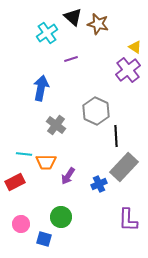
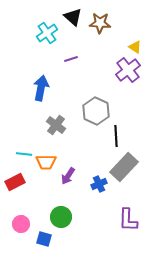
brown star: moved 2 px right, 1 px up; rotated 10 degrees counterclockwise
